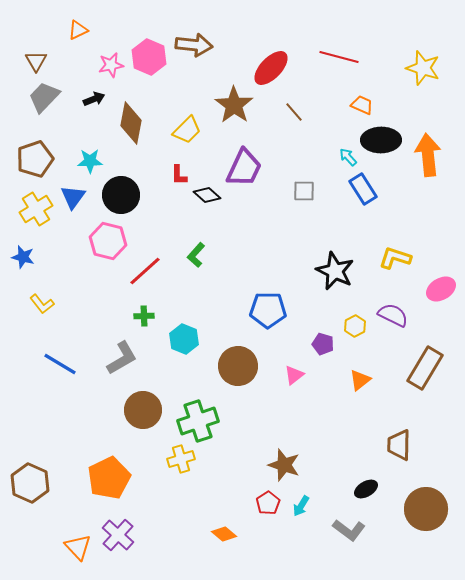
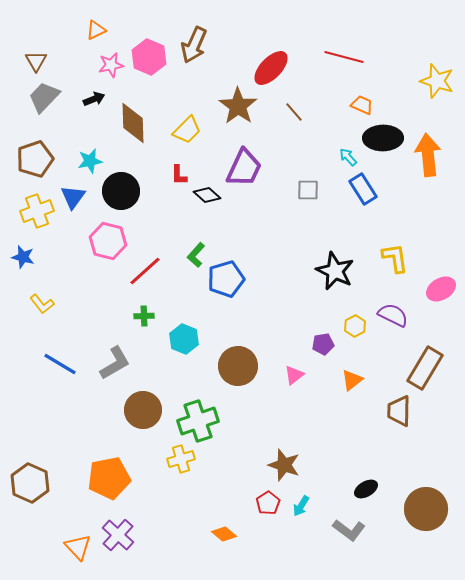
orange triangle at (78, 30): moved 18 px right
brown arrow at (194, 45): rotated 108 degrees clockwise
red line at (339, 57): moved 5 px right
yellow star at (423, 68): moved 14 px right, 13 px down
brown star at (234, 105): moved 4 px right, 1 px down
brown diamond at (131, 123): moved 2 px right; rotated 12 degrees counterclockwise
black ellipse at (381, 140): moved 2 px right, 2 px up
cyan star at (90, 161): rotated 10 degrees counterclockwise
gray square at (304, 191): moved 4 px right, 1 px up
black circle at (121, 195): moved 4 px up
yellow cross at (36, 209): moved 1 px right, 2 px down; rotated 12 degrees clockwise
yellow L-shape at (395, 258): rotated 64 degrees clockwise
blue pentagon at (268, 310): moved 42 px left, 31 px up; rotated 18 degrees counterclockwise
purple pentagon at (323, 344): rotated 25 degrees counterclockwise
gray L-shape at (122, 358): moved 7 px left, 5 px down
orange triangle at (360, 380): moved 8 px left
brown trapezoid at (399, 445): moved 34 px up
orange pentagon at (109, 478): rotated 15 degrees clockwise
